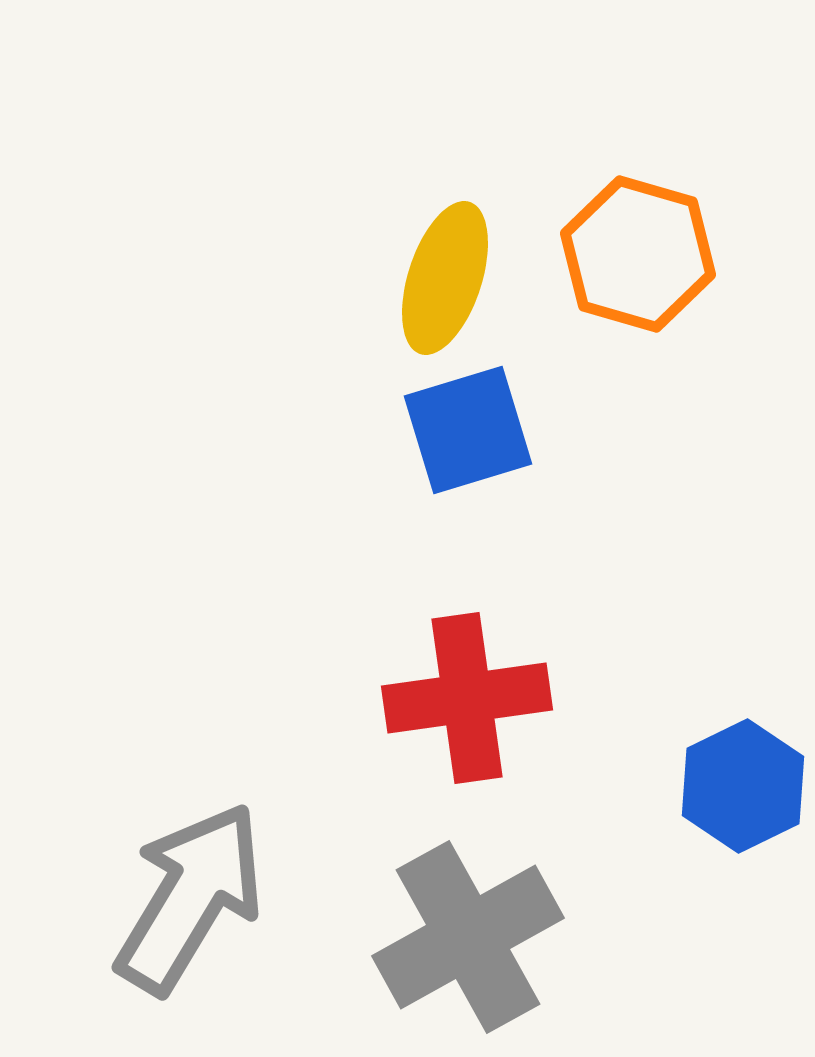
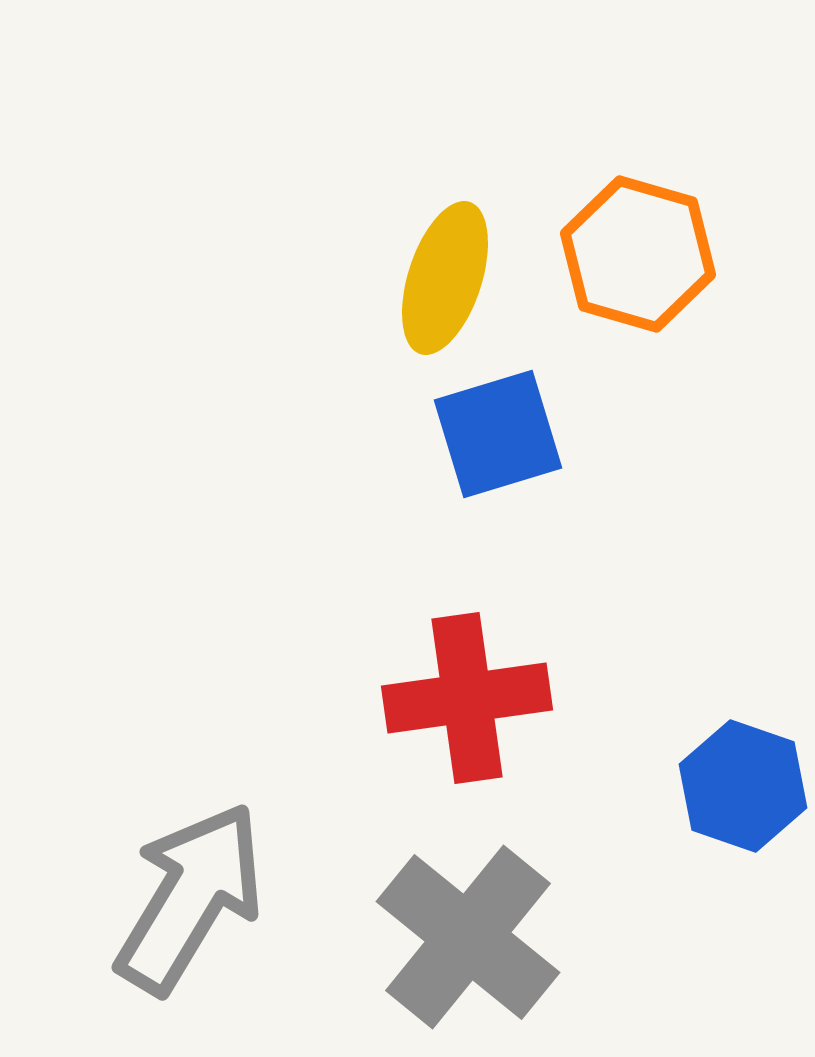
blue square: moved 30 px right, 4 px down
blue hexagon: rotated 15 degrees counterclockwise
gray cross: rotated 22 degrees counterclockwise
